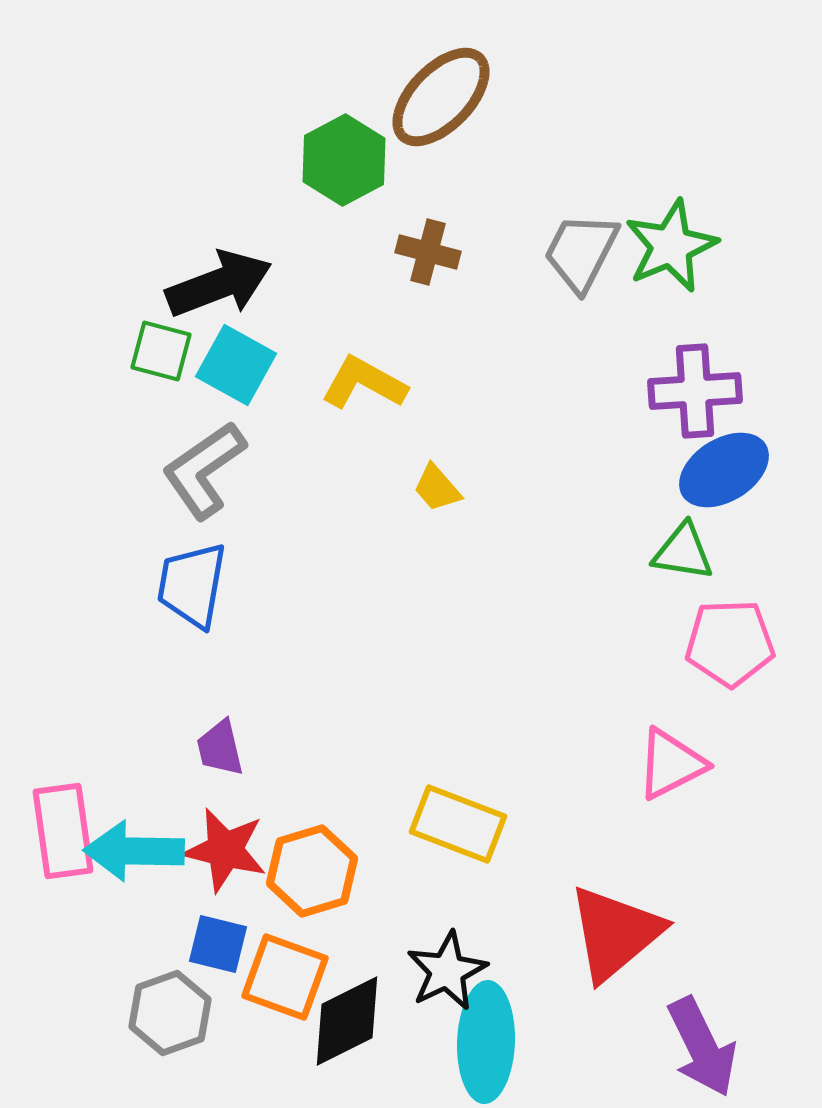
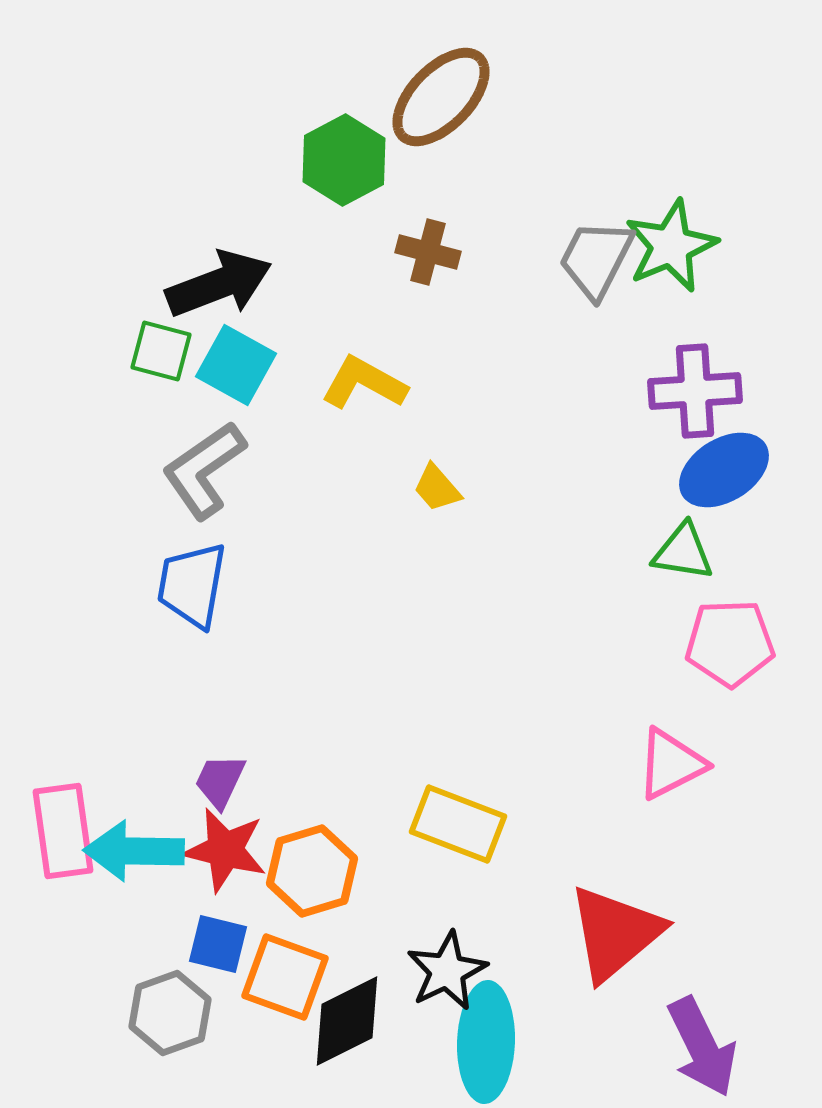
gray trapezoid: moved 15 px right, 7 px down
purple trapezoid: moved 33 px down; rotated 38 degrees clockwise
